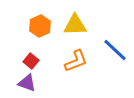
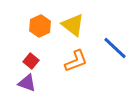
yellow triangle: moved 2 px left; rotated 40 degrees clockwise
blue line: moved 2 px up
